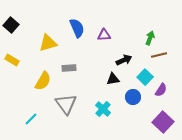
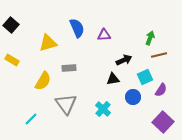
cyan square: rotated 21 degrees clockwise
